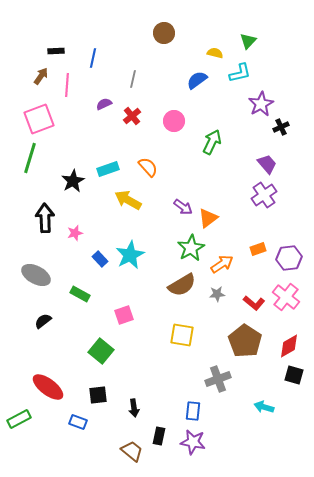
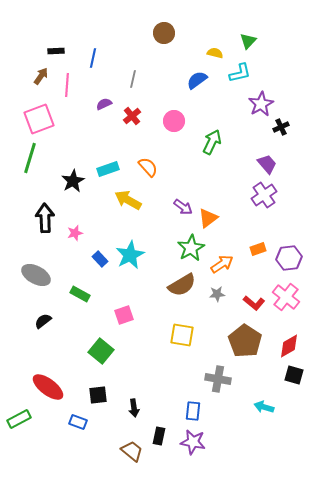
gray cross at (218, 379): rotated 30 degrees clockwise
